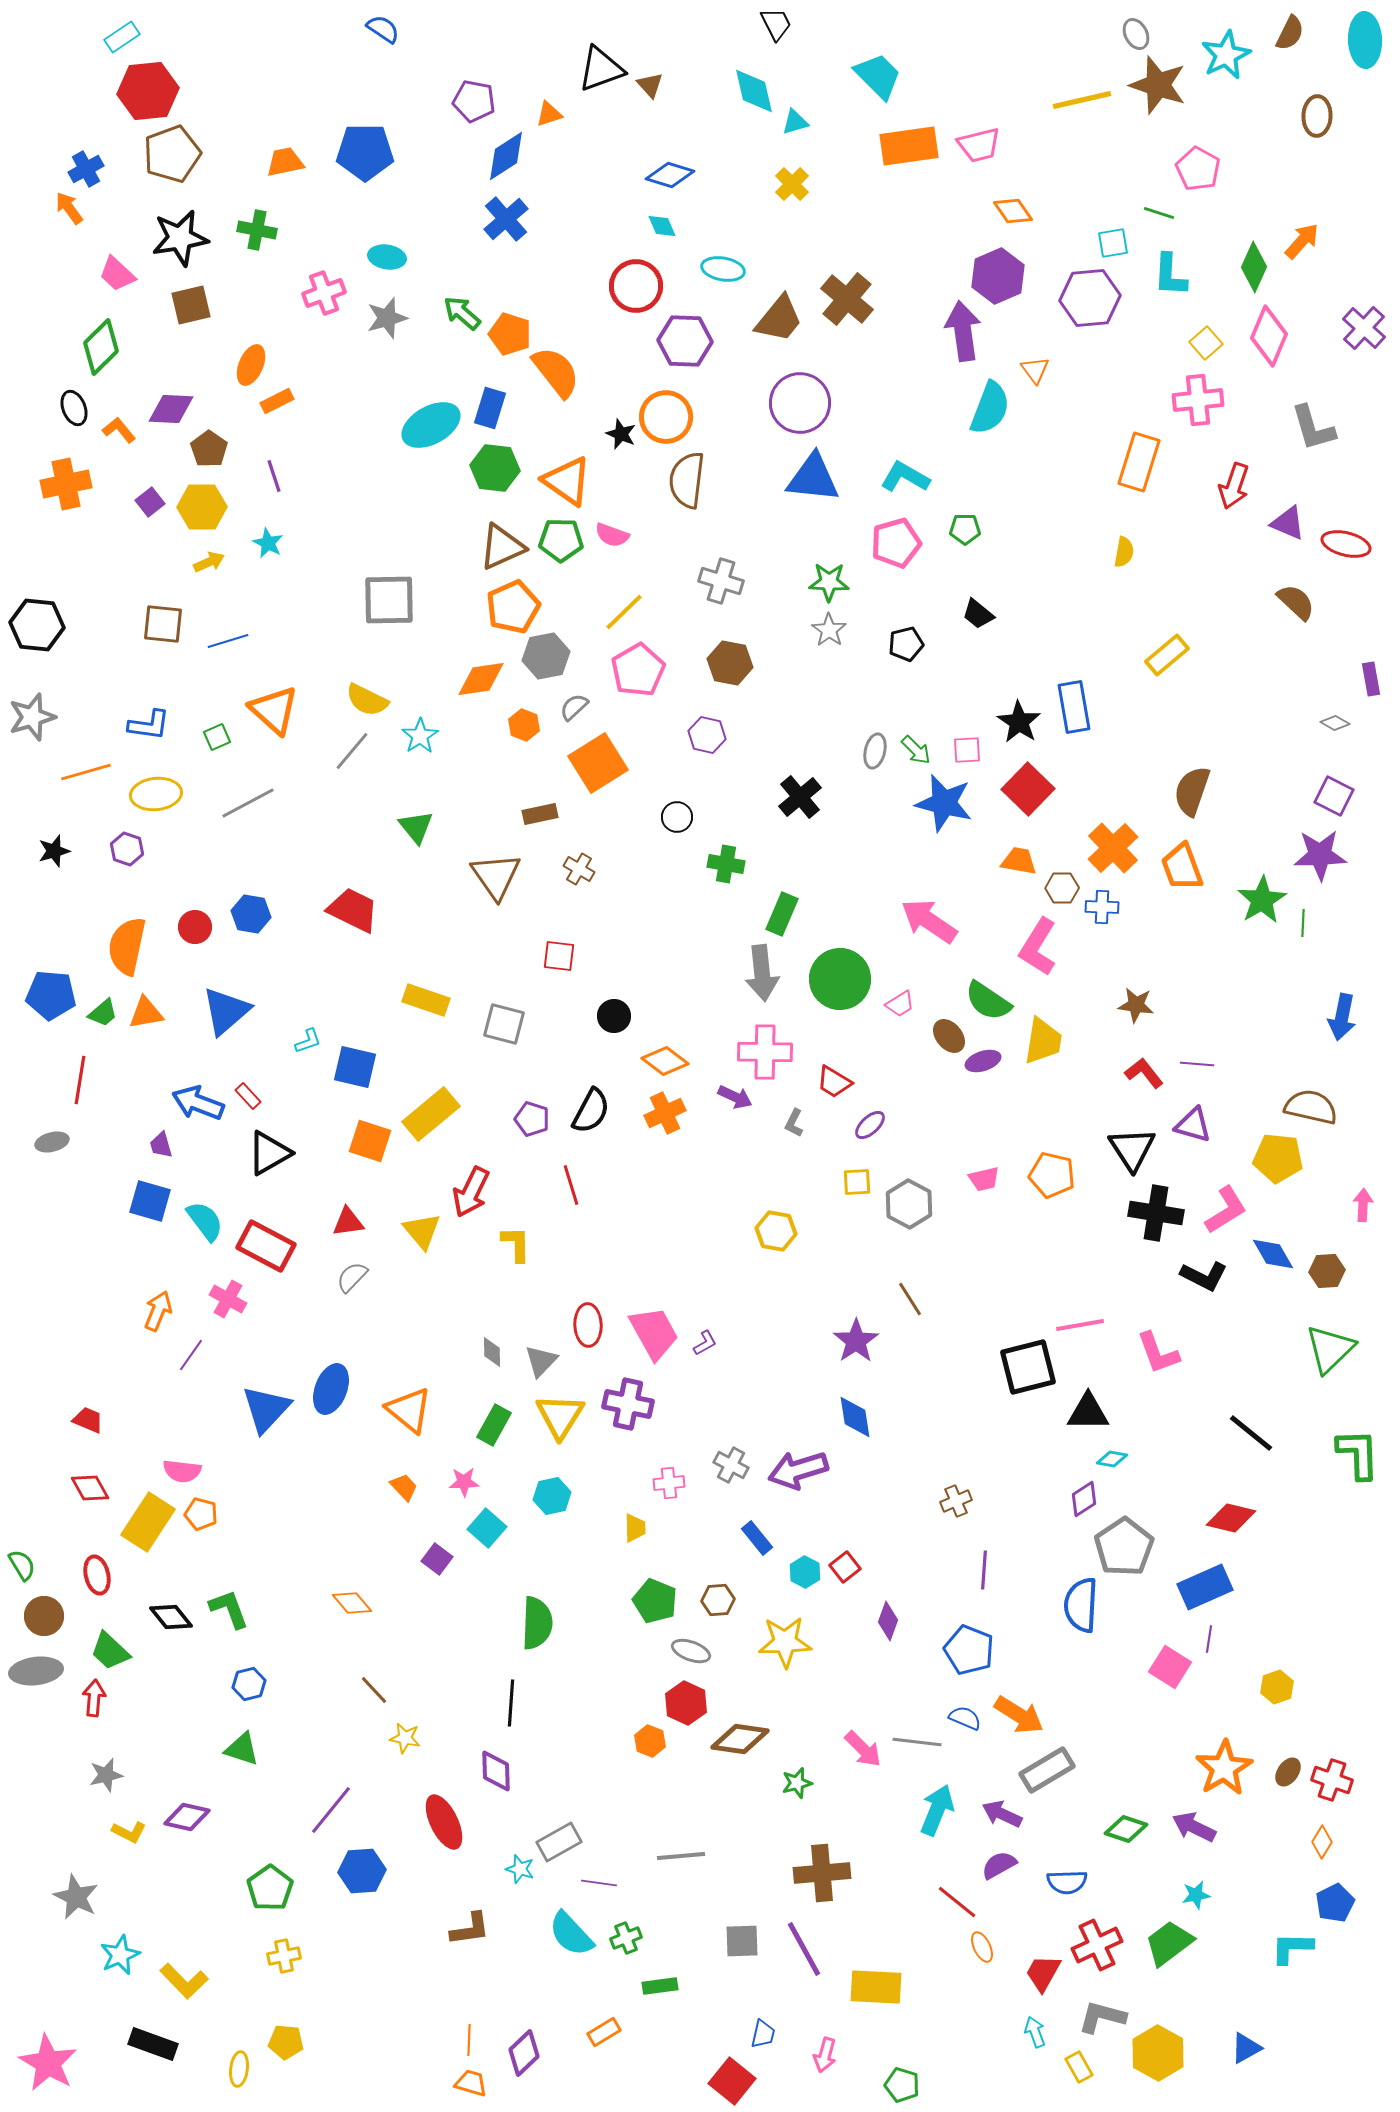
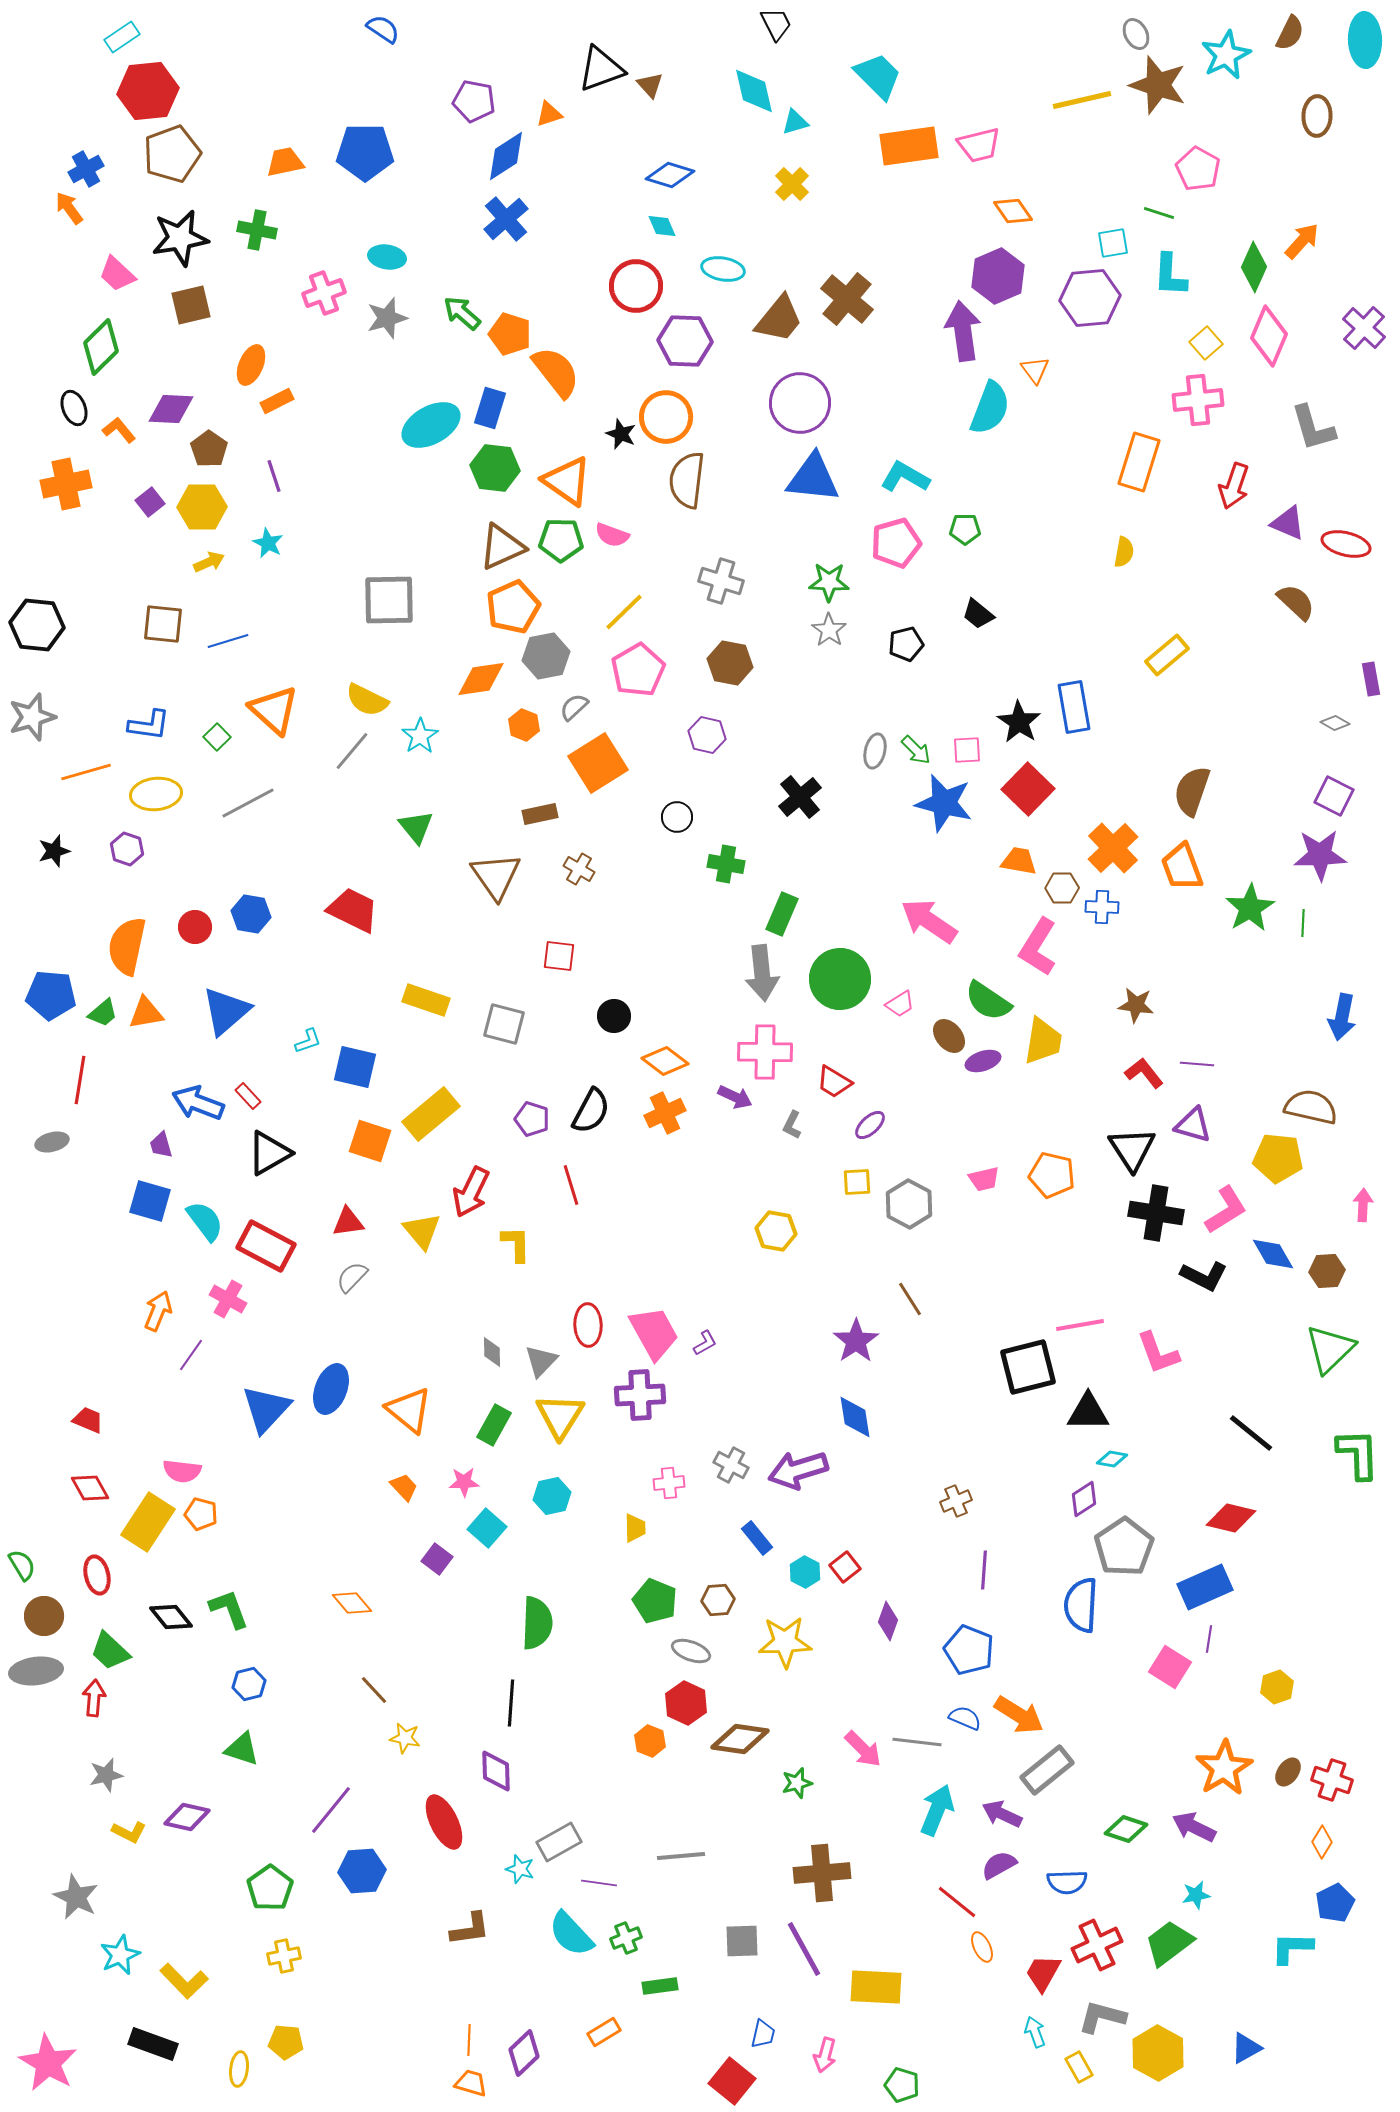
green square at (217, 737): rotated 20 degrees counterclockwise
green star at (1262, 900): moved 12 px left, 8 px down
gray L-shape at (794, 1123): moved 2 px left, 2 px down
purple cross at (628, 1404): moved 12 px right, 9 px up; rotated 15 degrees counterclockwise
gray rectangle at (1047, 1770): rotated 8 degrees counterclockwise
